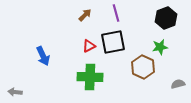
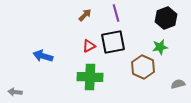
blue arrow: rotated 132 degrees clockwise
